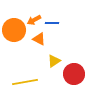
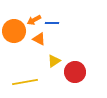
orange circle: moved 1 px down
red circle: moved 1 px right, 2 px up
